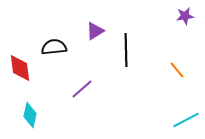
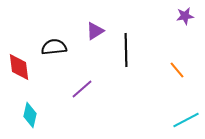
red diamond: moved 1 px left, 1 px up
